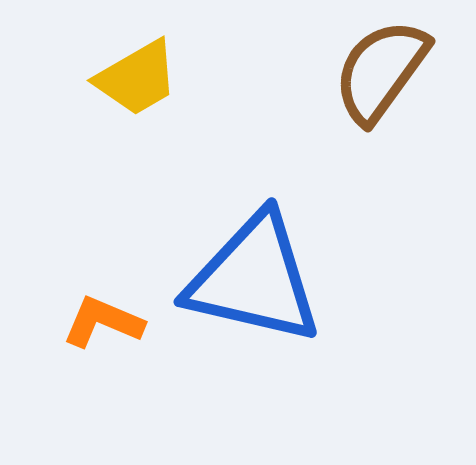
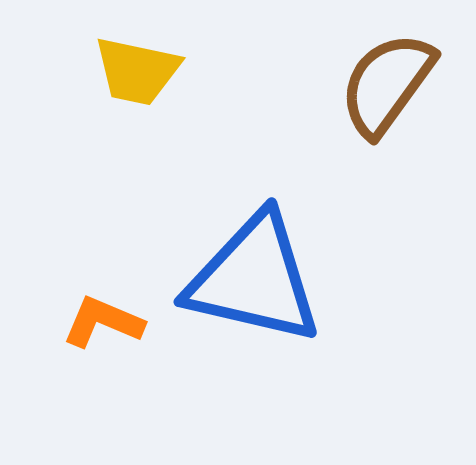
brown semicircle: moved 6 px right, 13 px down
yellow trapezoid: moved 7 px up; rotated 42 degrees clockwise
